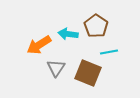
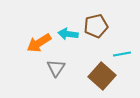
brown pentagon: rotated 25 degrees clockwise
orange arrow: moved 2 px up
cyan line: moved 13 px right, 2 px down
brown square: moved 14 px right, 3 px down; rotated 20 degrees clockwise
